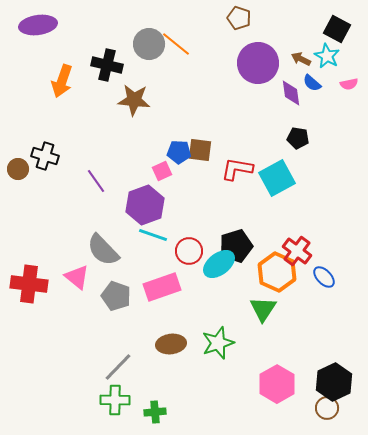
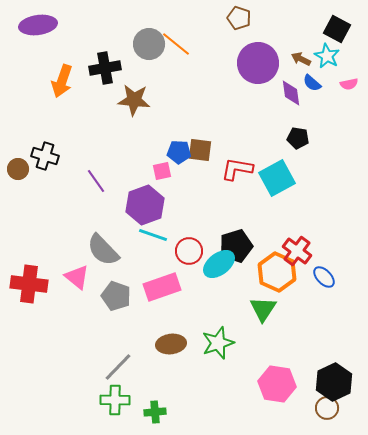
black cross at (107, 65): moved 2 px left, 3 px down; rotated 24 degrees counterclockwise
pink square at (162, 171): rotated 12 degrees clockwise
pink hexagon at (277, 384): rotated 21 degrees counterclockwise
